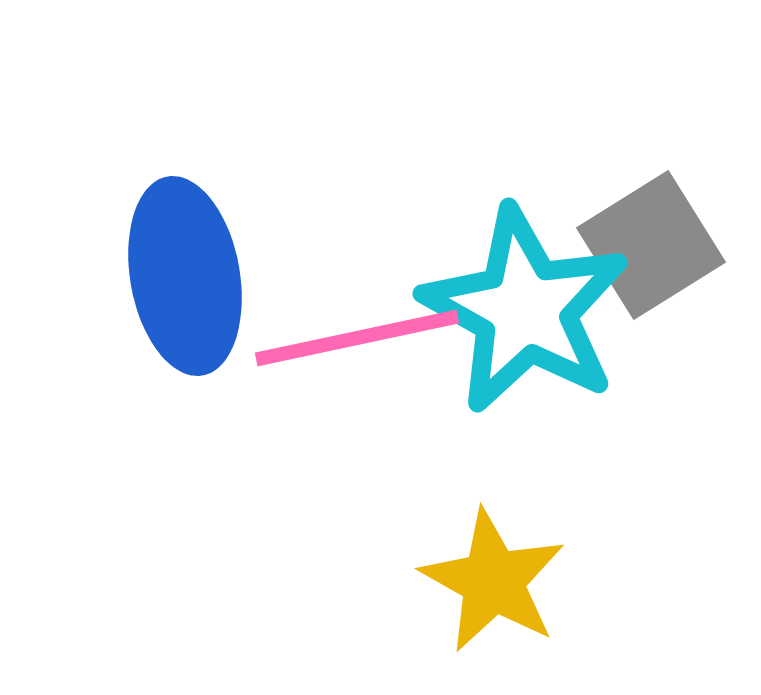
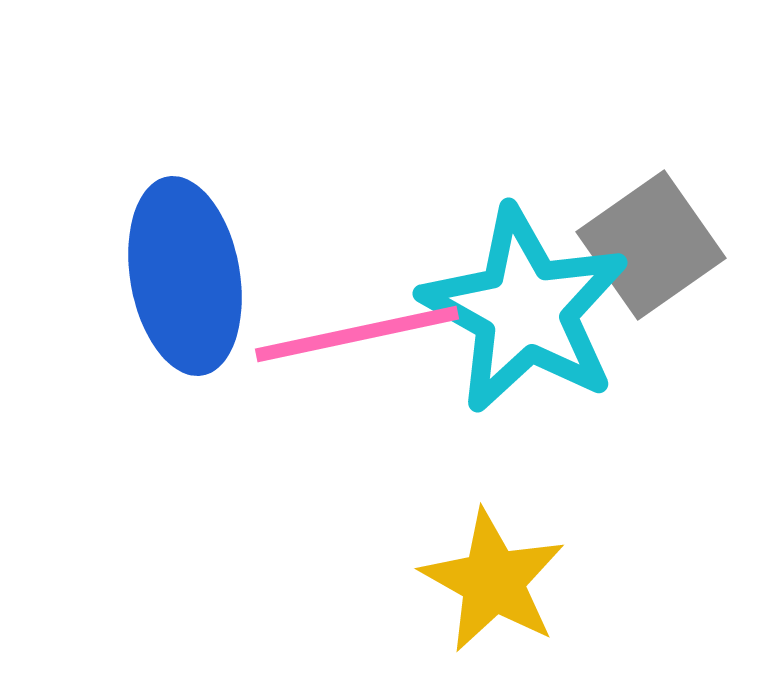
gray square: rotated 3 degrees counterclockwise
pink line: moved 4 px up
